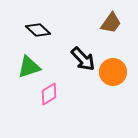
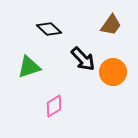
brown trapezoid: moved 2 px down
black diamond: moved 11 px right, 1 px up
pink diamond: moved 5 px right, 12 px down
